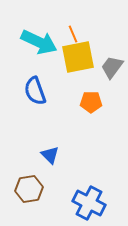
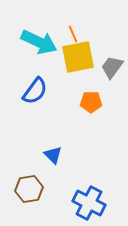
blue semicircle: rotated 124 degrees counterclockwise
blue triangle: moved 3 px right
